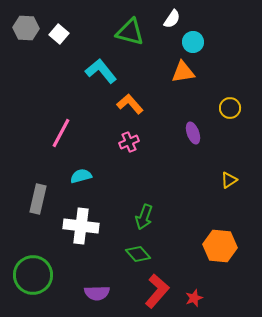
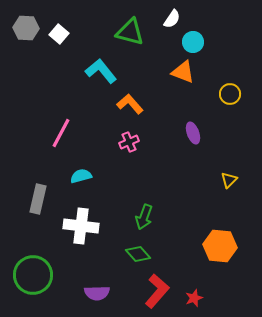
orange triangle: rotated 30 degrees clockwise
yellow circle: moved 14 px up
yellow triangle: rotated 12 degrees counterclockwise
